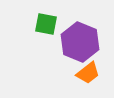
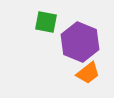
green square: moved 2 px up
